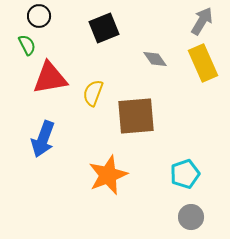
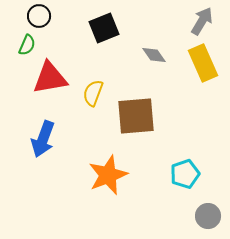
green semicircle: rotated 50 degrees clockwise
gray diamond: moved 1 px left, 4 px up
gray circle: moved 17 px right, 1 px up
